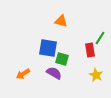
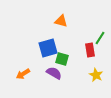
blue square: rotated 24 degrees counterclockwise
